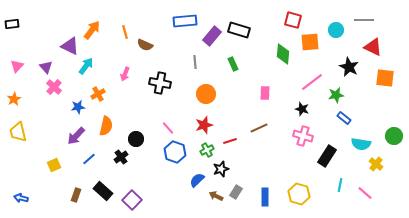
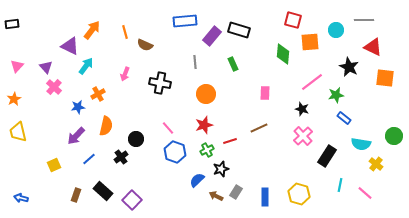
pink cross at (303, 136): rotated 30 degrees clockwise
